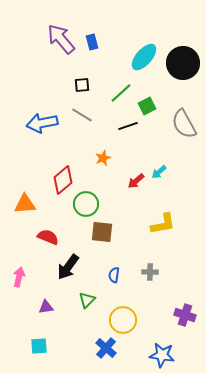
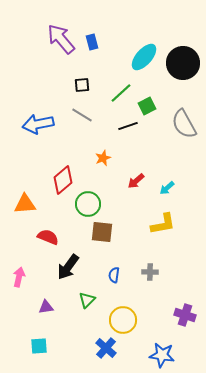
blue arrow: moved 4 px left, 1 px down
cyan arrow: moved 8 px right, 16 px down
green circle: moved 2 px right
